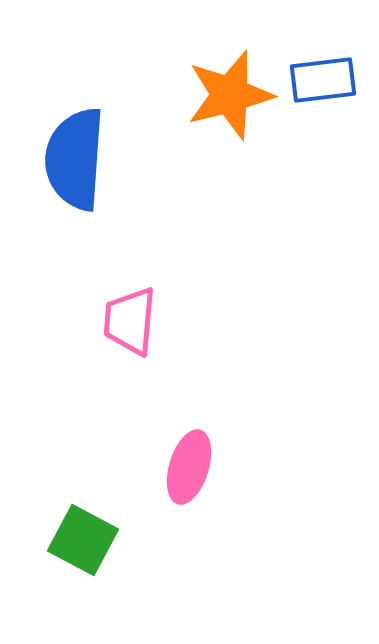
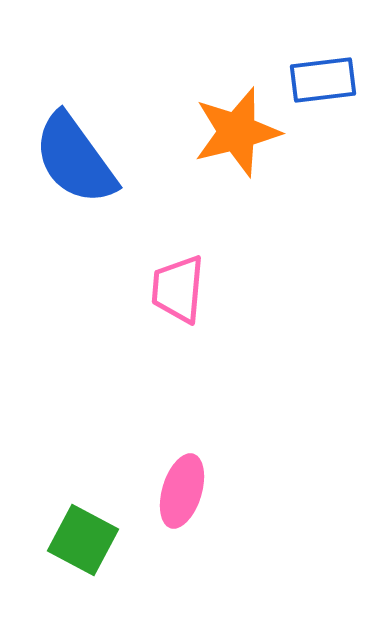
orange star: moved 7 px right, 37 px down
blue semicircle: rotated 40 degrees counterclockwise
pink trapezoid: moved 48 px right, 32 px up
pink ellipse: moved 7 px left, 24 px down
